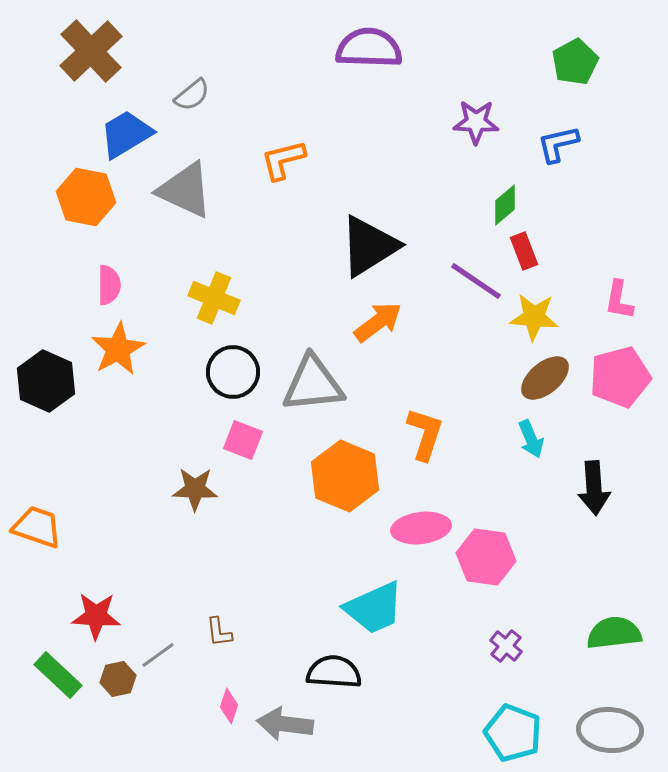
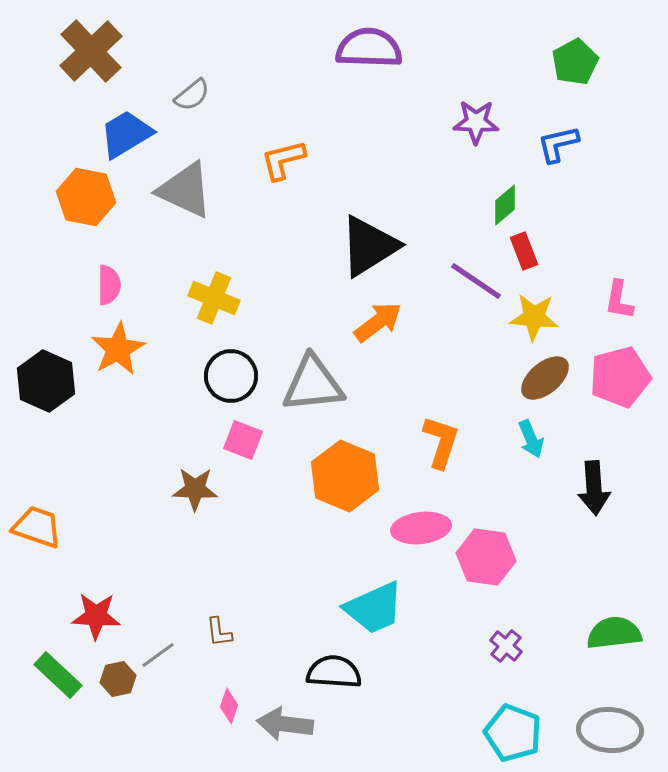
black circle at (233, 372): moved 2 px left, 4 px down
orange L-shape at (425, 434): moved 16 px right, 8 px down
